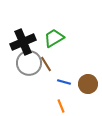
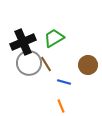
brown circle: moved 19 px up
